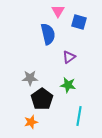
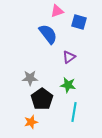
pink triangle: moved 1 px left; rotated 40 degrees clockwise
blue semicircle: rotated 25 degrees counterclockwise
cyan line: moved 5 px left, 4 px up
